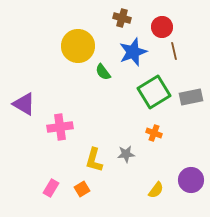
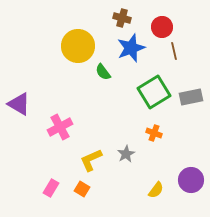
blue star: moved 2 px left, 4 px up
purple triangle: moved 5 px left
pink cross: rotated 20 degrees counterclockwise
gray star: rotated 24 degrees counterclockwise
yellow L-shape: moved 3 px left; rotated 50 degrees clockwise
orange square: rotated 28 degrees counterclockwise
